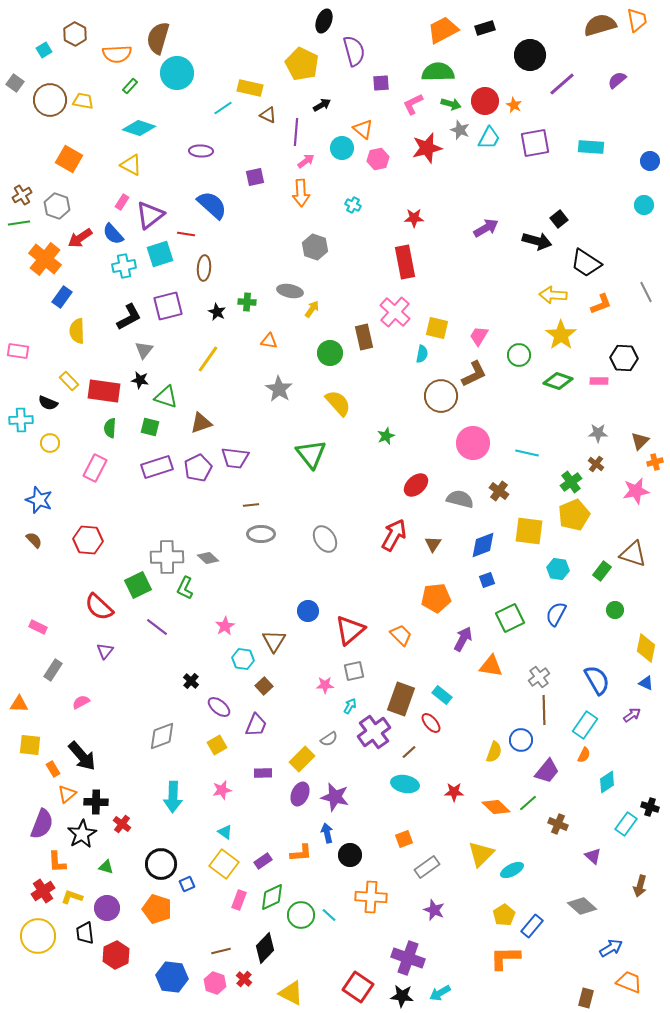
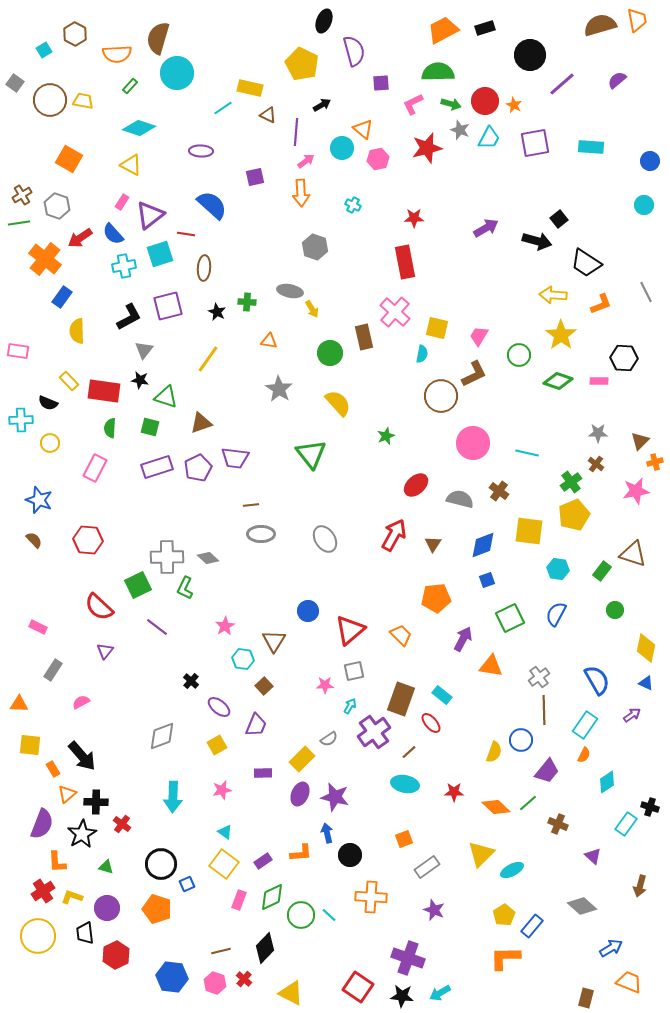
yellow arrow at (312, 309): rotated 114 degrees clockwise
